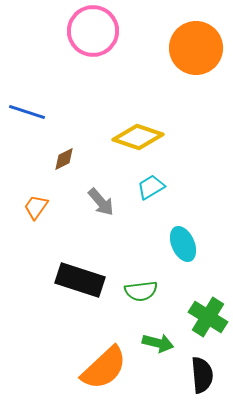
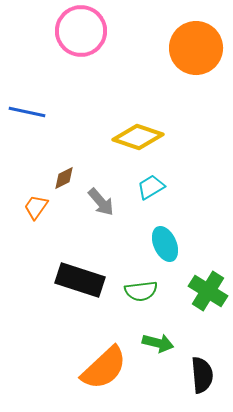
pink circle: moved 12 px left
blue line: rotated 6 degrees counterclockwise
brown diamond: moved 19 px down
cyan ellipse: moved 18 px left
green cross: moved 26 px up
